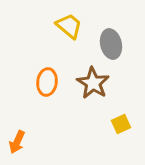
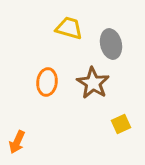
yellow trapezoid: moved 2 px down; rotated 24 degrees counterclockwise
